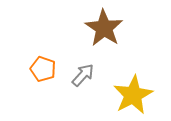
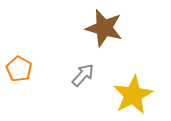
brown star: rotated 18 degrees counterclockwise
orange pentagon: moved 24 px left; rotated 10 degrees clockwise
